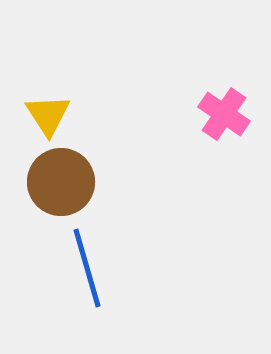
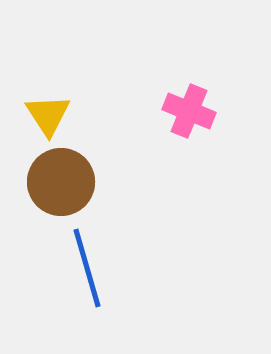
pink cross: moved 35 px left, 3 px up; rotated 12 degrees counterclockwise
